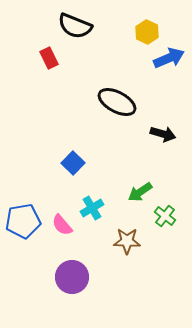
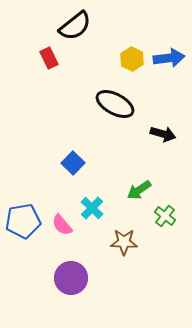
black semicircle: rotated 60 degrees counterclockwise
yellow hexagon: moved 15 px left, 27 px down
blue arrow: rotated 16 degrees clockwise
black ellipse: moved 2 px left, 2 px down
green arrow: moved 1 px left, 2 px up
cyan cross: rotated 15 degrees counterclockwise
brown star: moved 3 px left, 1 px down
purple circle: moved 1 px left, 1 px down
